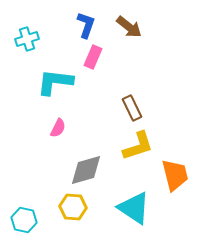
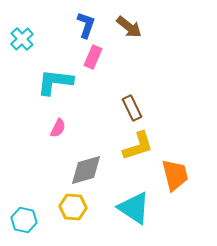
cyan cross: moved 5 px left; rotated 25 degrees counterclockwise
